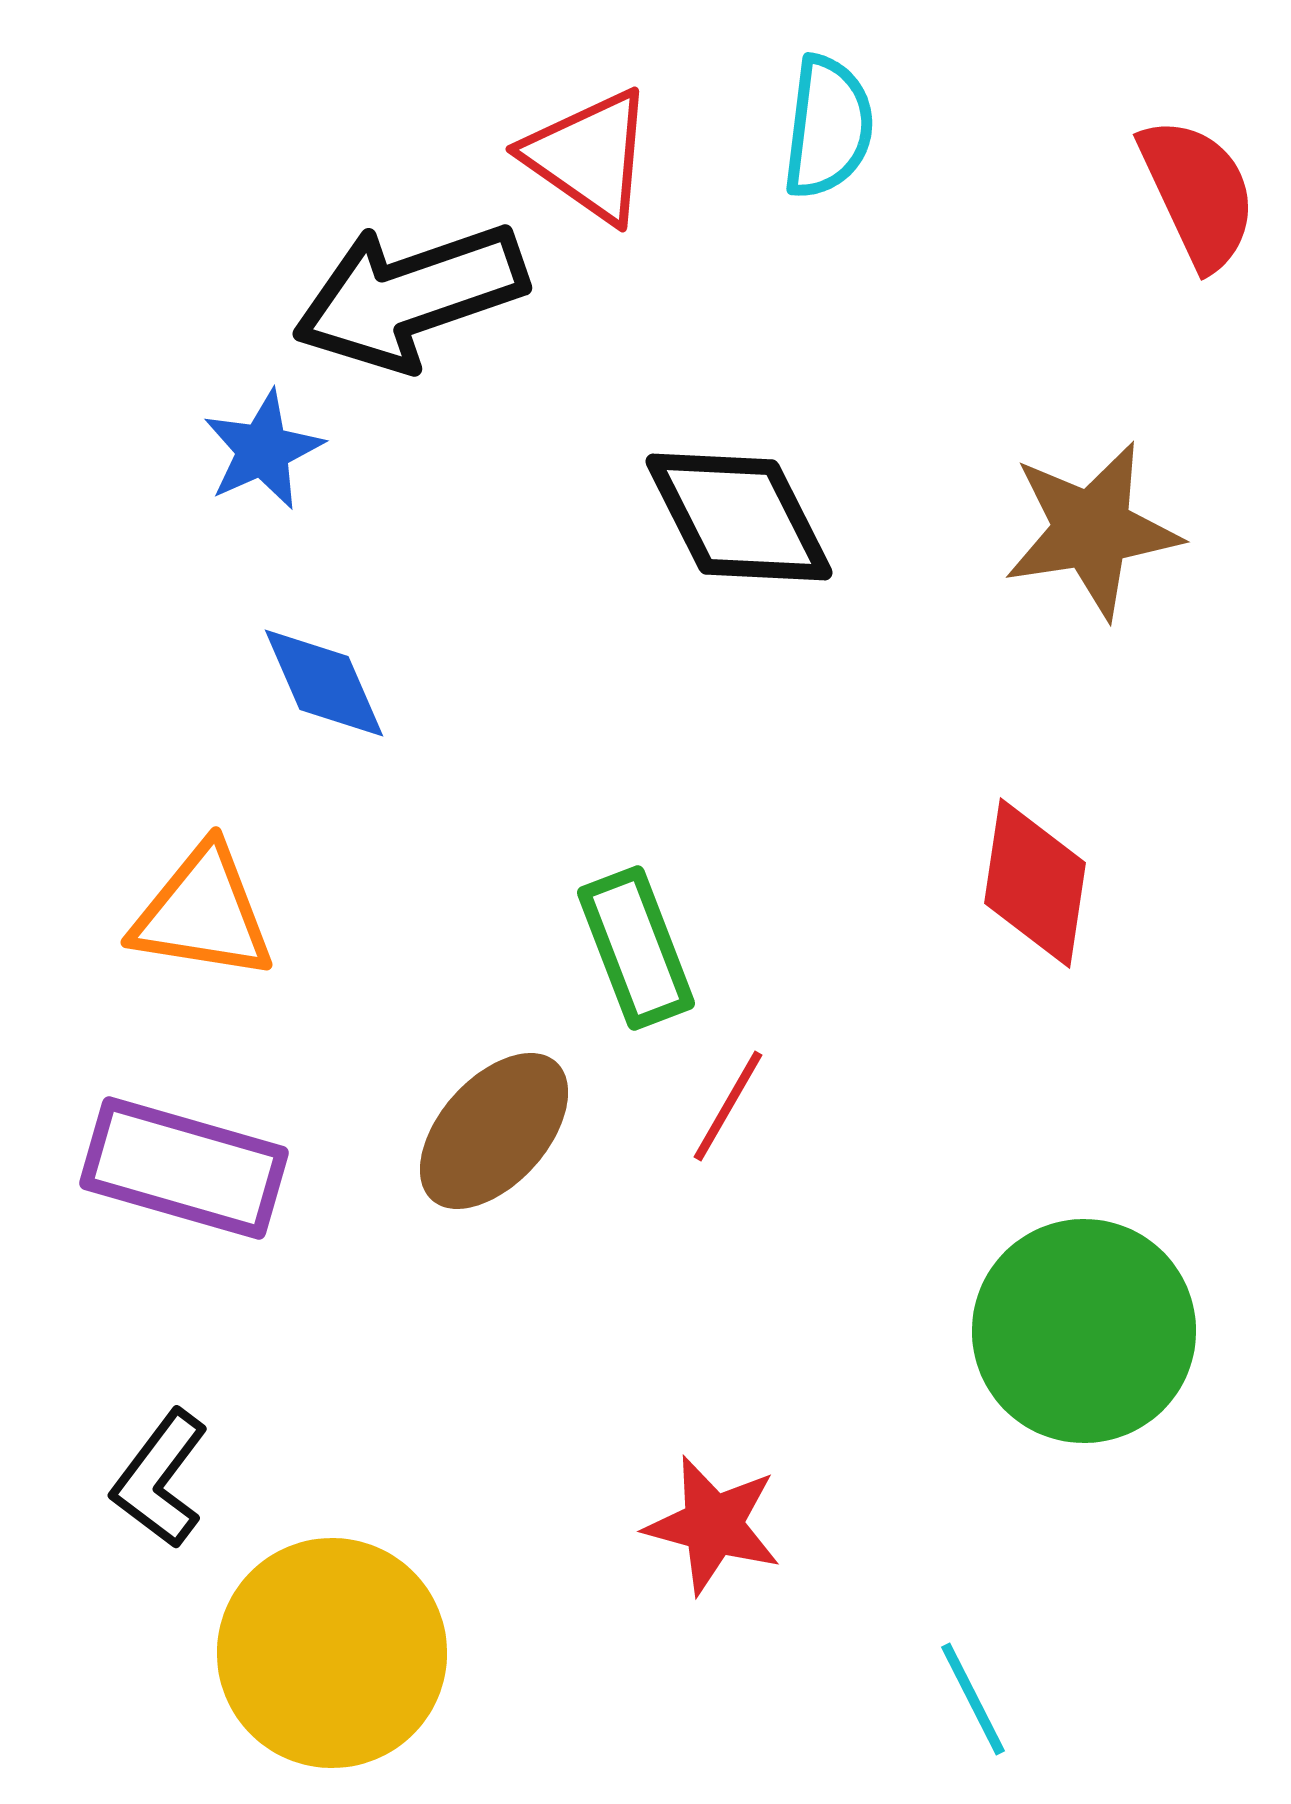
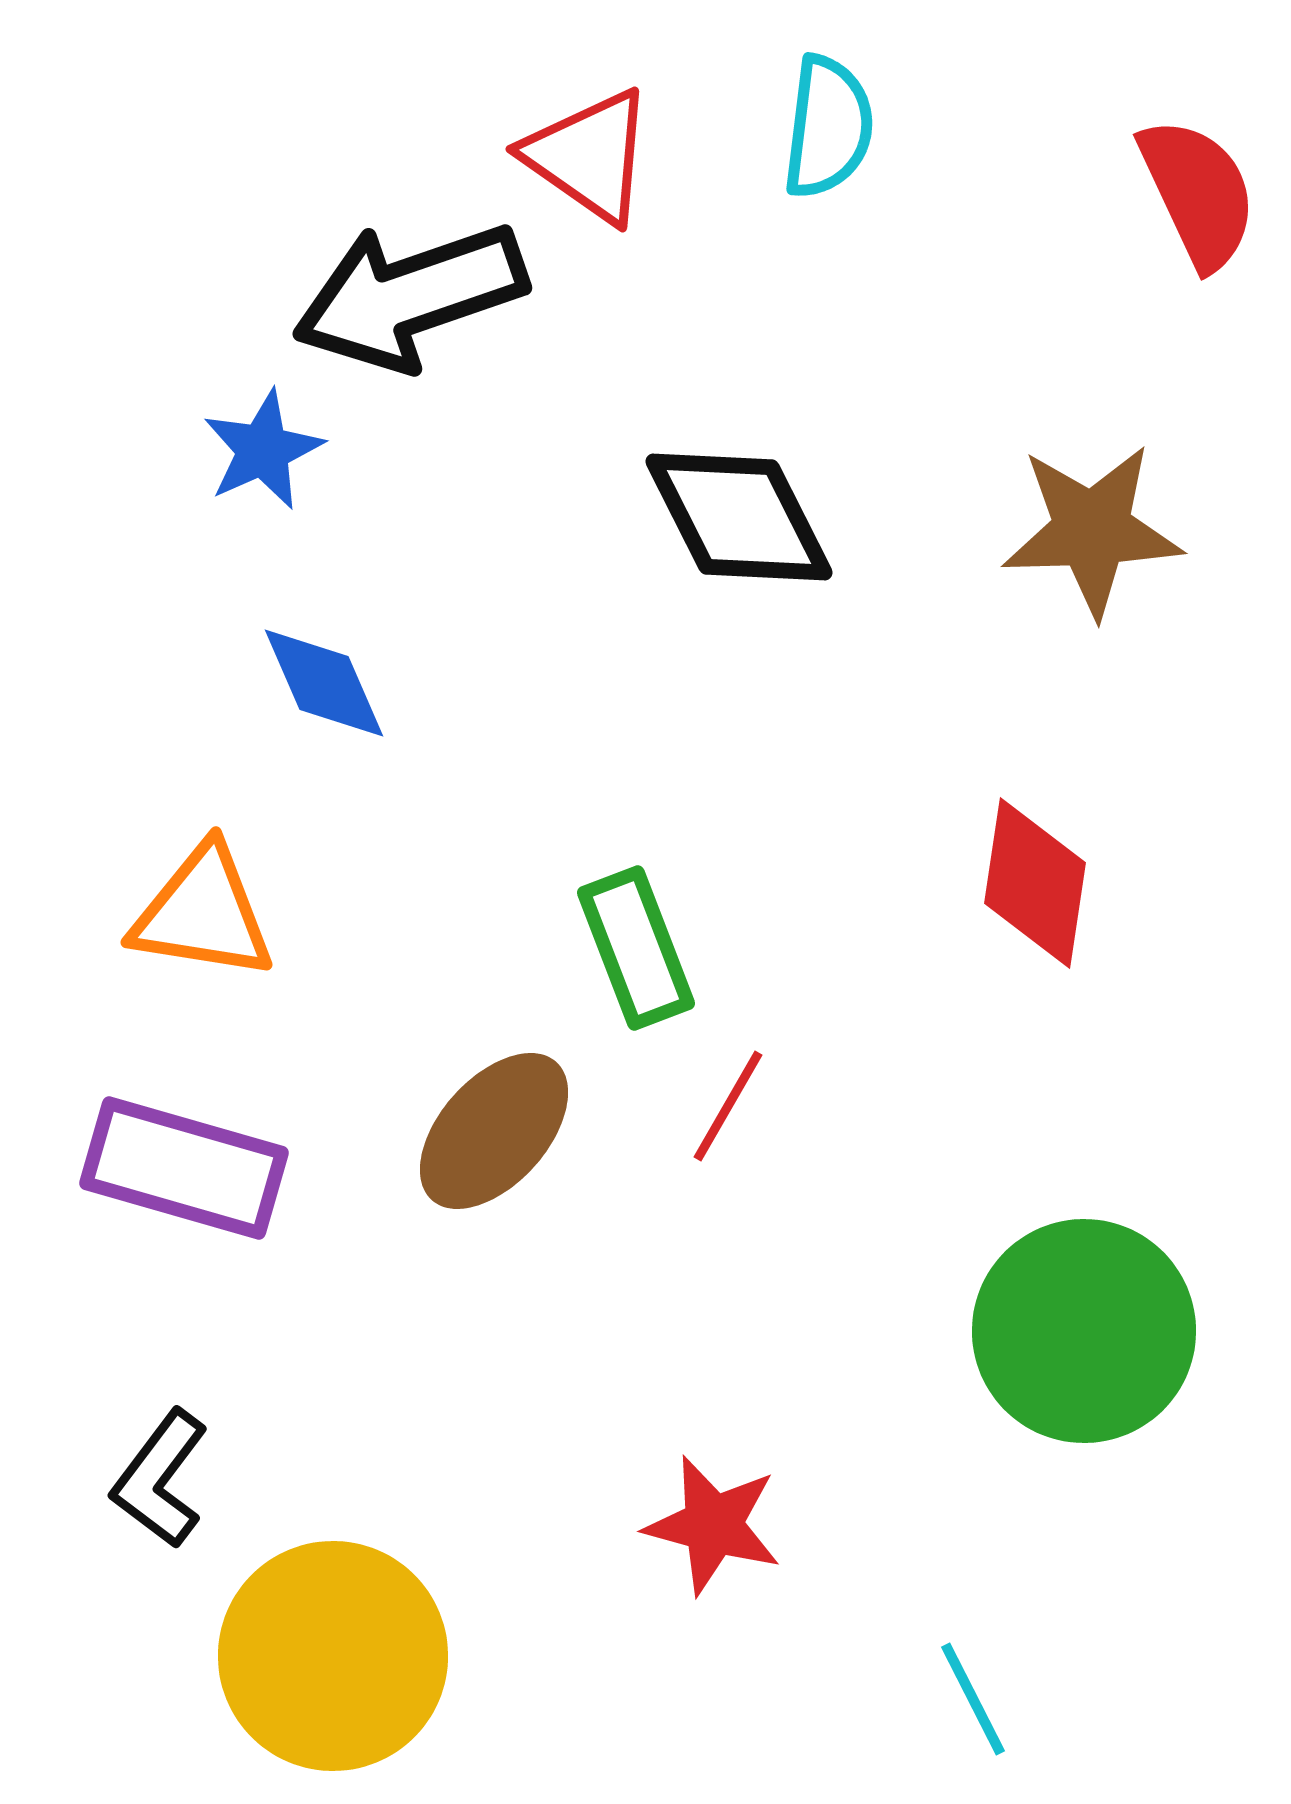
brown star: rotated 7 degrees clockwise
yellow circle: moved 1 px right, 3 px down
